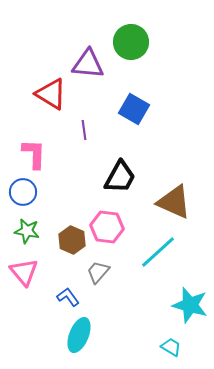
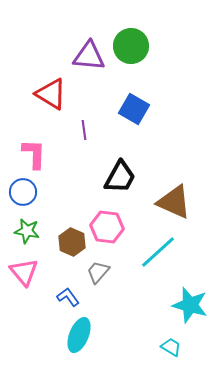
green circle: moved 4 px down
purple triangle: moved 1 px right, 8 px up
brown hexagon: moved 2 px down
